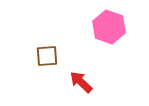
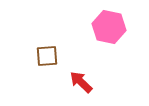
pink hexagon: rotated 8 degrees counterclockwise
